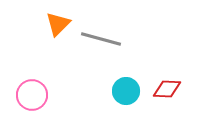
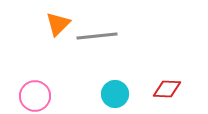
gray line: moved 4 px left, 3 px up; rotated 21 degrees counterclockwise
cyan circle: moved 11 px left, 3 px down
pink circle: moved 3 px right, 1 px down
